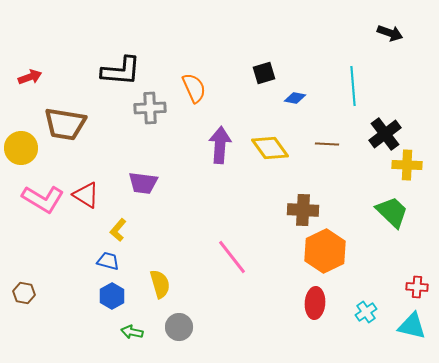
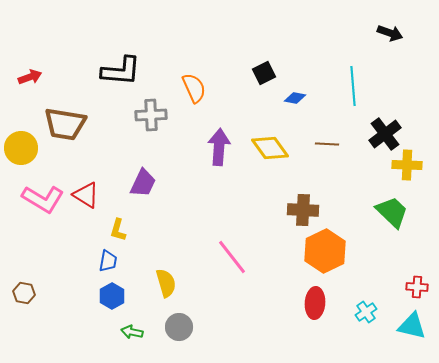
black square: rotated 10 degrees counterclockwise
gray cross: moved 1 px right, 7 px down
purple arrow: moved 1 px left, 2 px down
purple trapezoid: rotated 72 degrees counterclockwise
yellow L-shape: rotated 25 degrees counterclockwise
blue trapezoid: rotated 85 degrees clockwise
yellow semicircle: moved 6 px right, 1 px up
